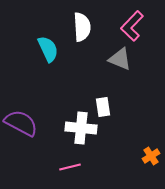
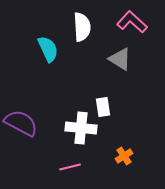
pink L-shape: moved 4 px up; rotated 88 degrees clockwise
gray triangle: rotated 10 degrees clockwise
orange cross: moved 27 px left
